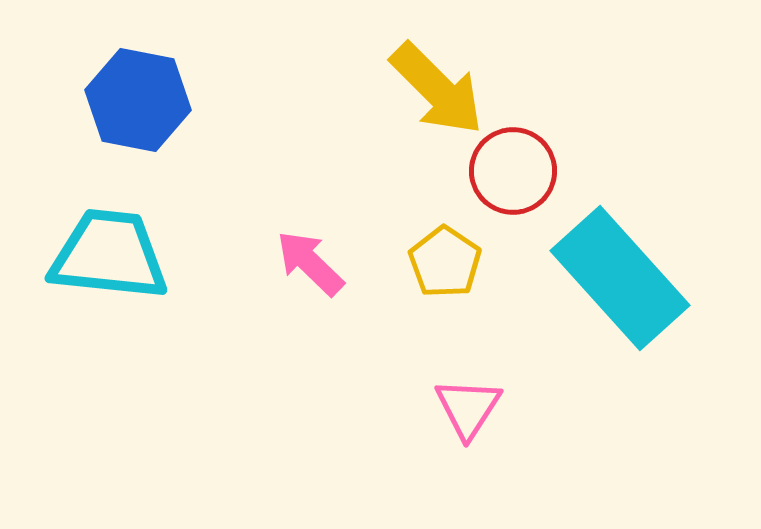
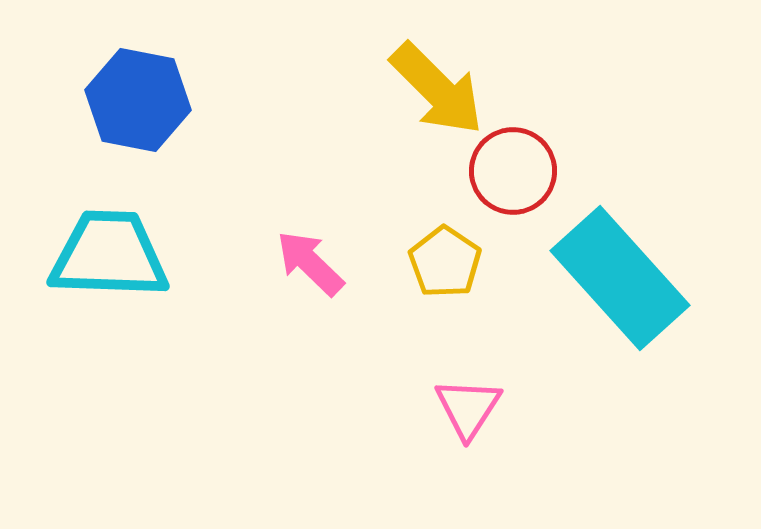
cyan trapezoid: rotated 4 degrees counterclockwise
